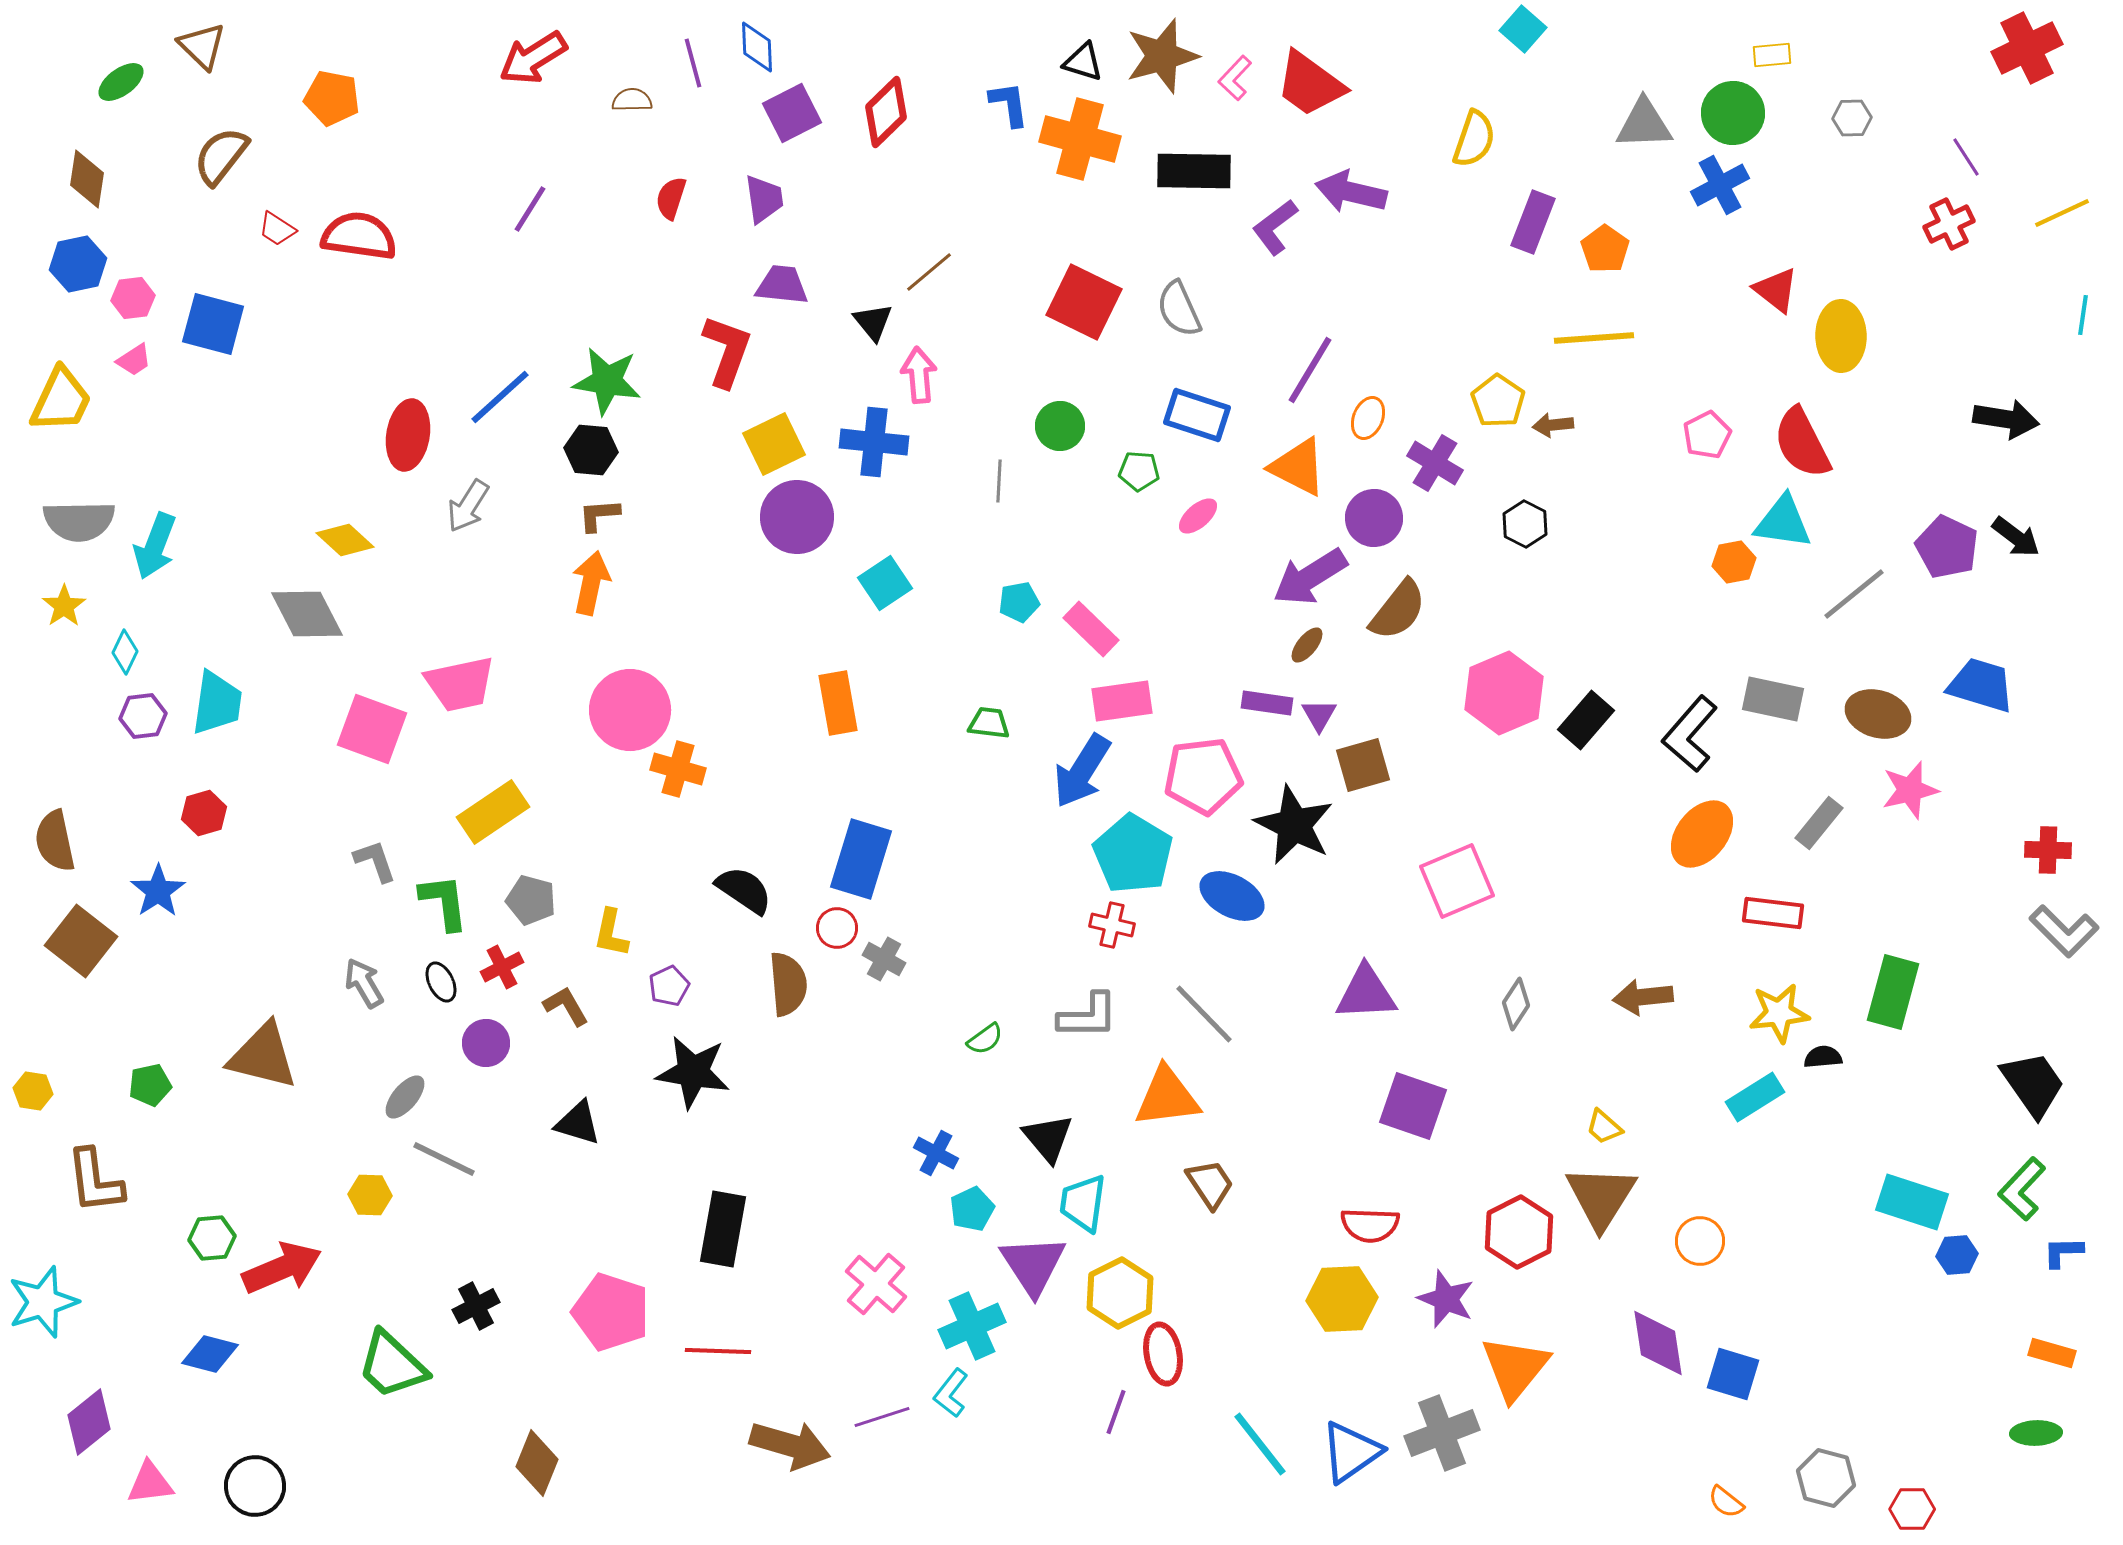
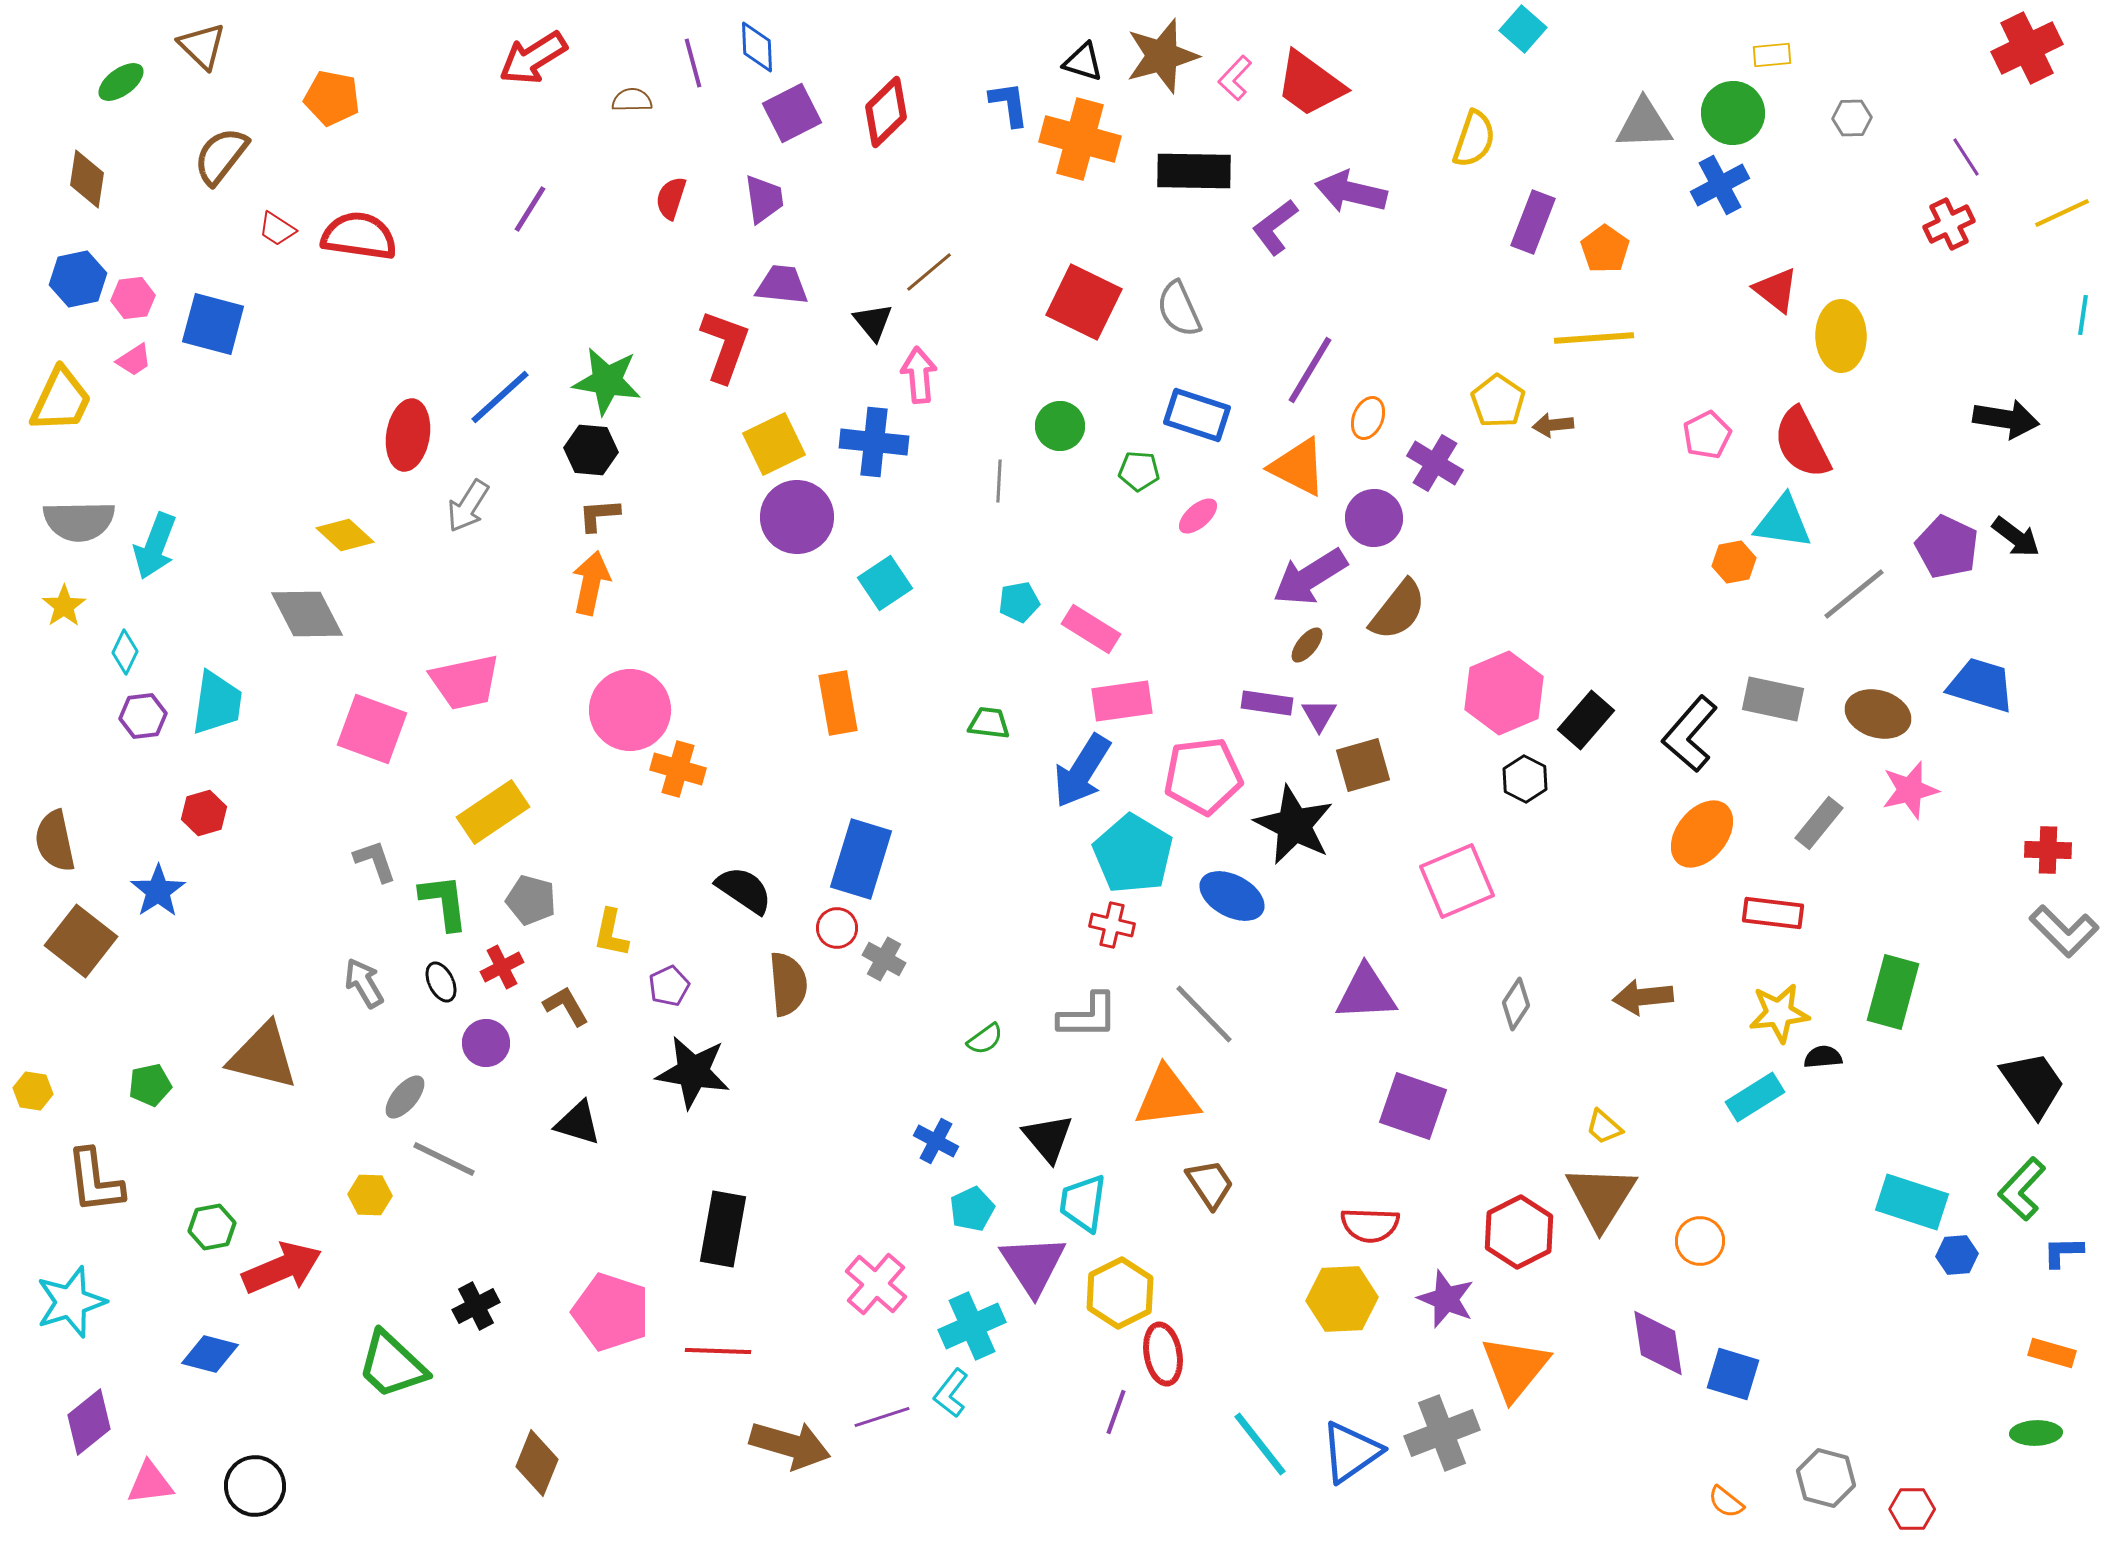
blue hexagon at (78, 264): moved 15 px down
red L-shape at (727, 351): moved 2 px left, 5 px up
black hexagon at (1525, 524): moved 255 px down
yellow diamond at (345, 540): moved 5 px up
pink rectangle at (1091, 629): rotated 12 degrees counterclockwise
pink trapezoid at (460, 684): moved 5 px right, 2 px up
blue cross at (936, 1153): moved 12 px up
green hexagon at (212, 1238): moved 11 px up; rotated 6 degrees counterclockwise
cyan star at (43, 1302): moved 28 px right
